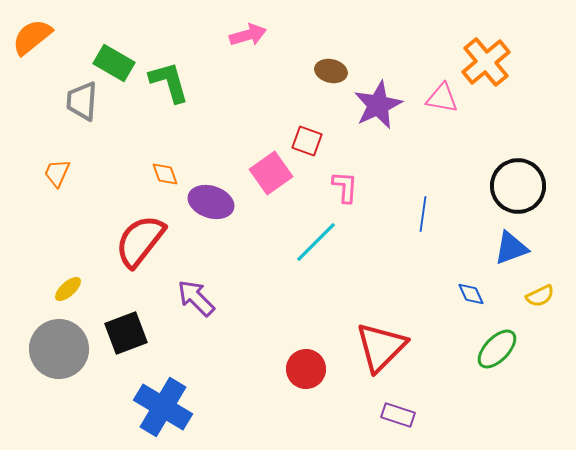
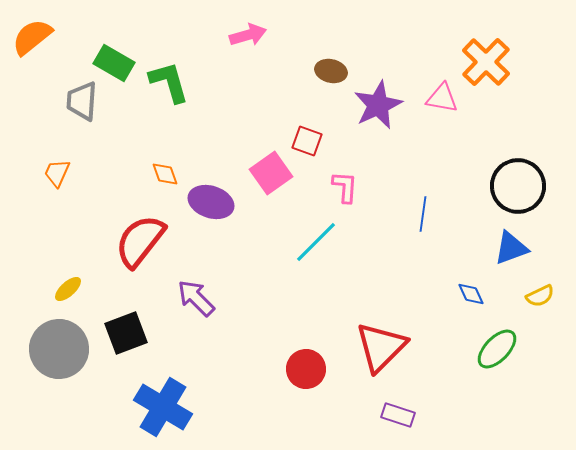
orange cross: rotated 6 degrees counterclockwise
